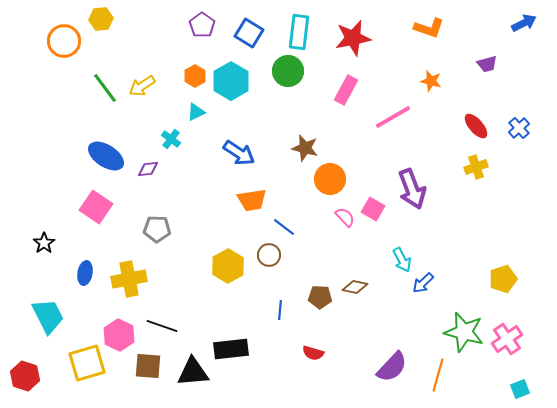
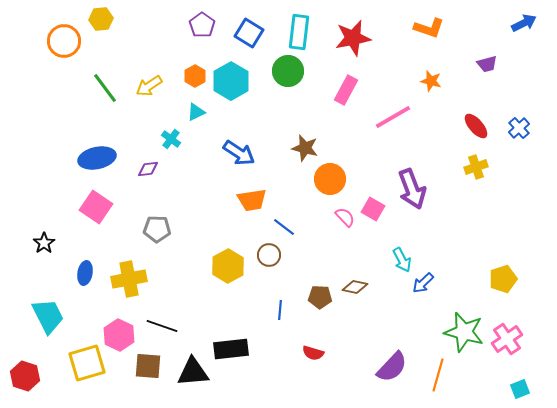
yellow arrow at (142, 86): moved 7 px right
blue ellipse at (106, 156): moved 9 px left, 2 px down; rotated 45 degrees counterclockwise
